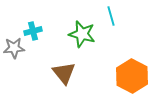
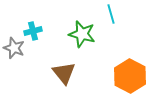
cyan line: moved 2 px up
gray star: rotated 25 degrees clockwise
orange hexagon: moved 2 px left
